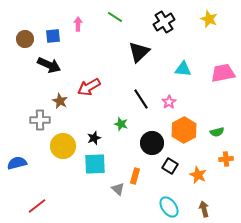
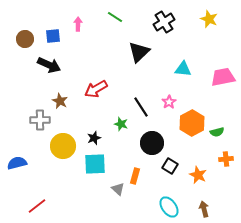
pink trapezoid: moved 4 px down
red arrow: moved 7 px right, 2 px down
black line: moved 8 px down
orange hexagon: moved 8 px right, 7 px up
